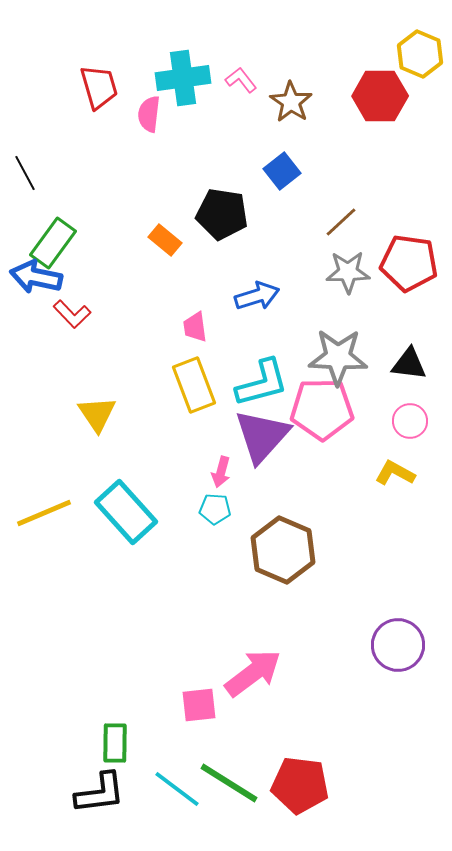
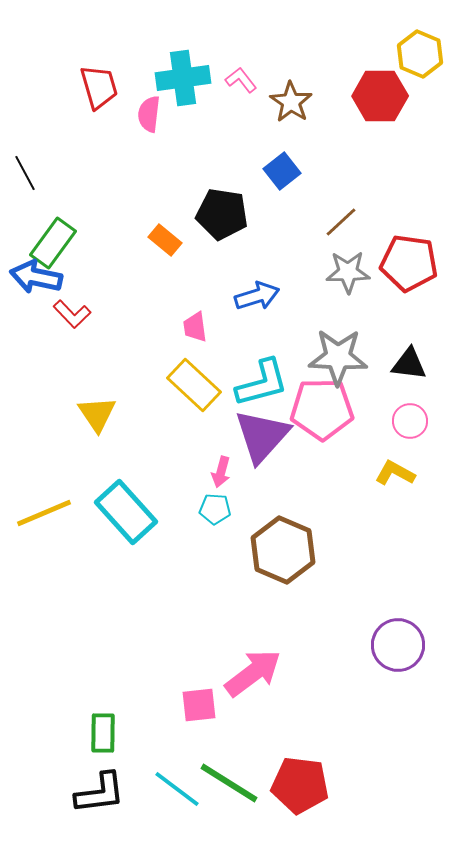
yellow rectangle at (194, 385): rotated 26 degrees counterclockwise
green rectangle at (115, 743): moved 12 px left, 10 px up
